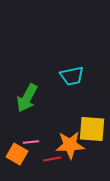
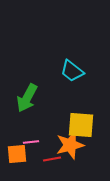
cyan trapezoid: moved 5 px up; rotated 50 degrees clockwise
yellow square: moved 11 px left, 4 px up
orange star: rotated 12 degrees counterclockwise
orange square: rotated 35 degrees counterclockwise
